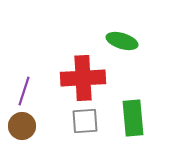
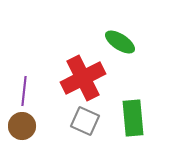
green ellipse: moved 2 px left, 1 px down; rotated 16 degrees clockwise
red cross: rotated 24 degrees counterclockwise
purple line: rotated 12 degrees counterclockwise
gray square: rotated 28 degrees clockwise
